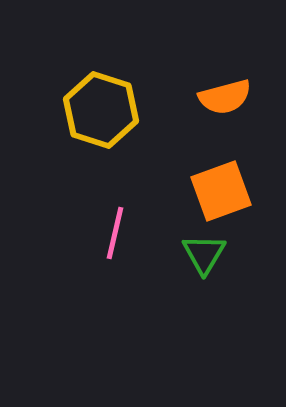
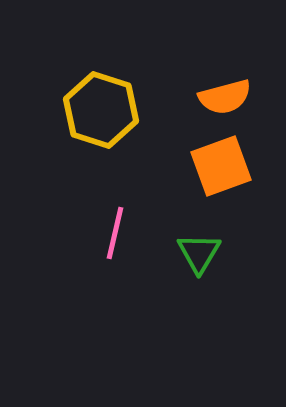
orange square: moved 25 px up
green triangle: moved 5 px left, 1 px up
